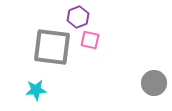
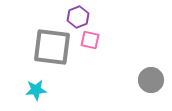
gray circle: moved 3 px left, 3 px up
